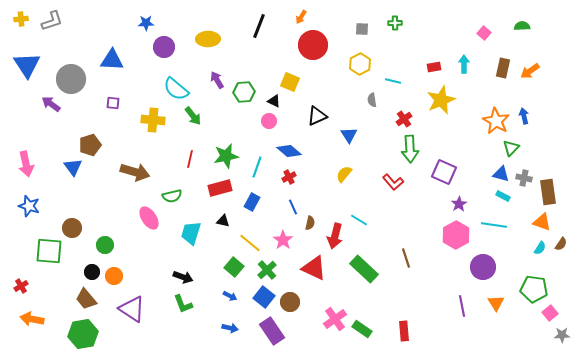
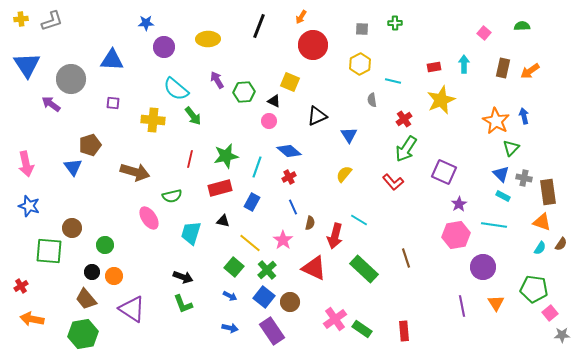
green arrow at (410, 149): moved 4 px left; rotated 36 degrees clockwise
blue triangle at (501, 174): rotated 30 degrees clockwise
pink hexagon at (456, 235): rotated 20 degrees clockwise
